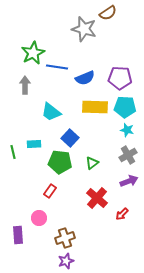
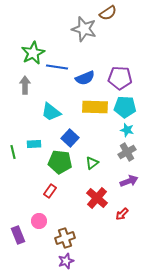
gray cross: moved 1 px left, 3 px up
pink circle: moved 3 px down
purple rectangle: rotated 18 degrees counterclockwise
